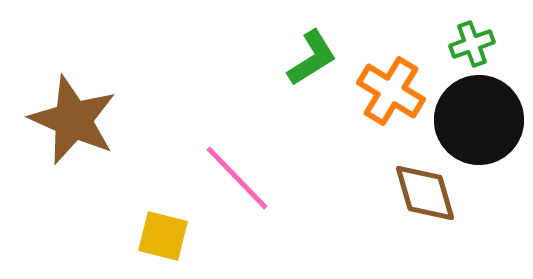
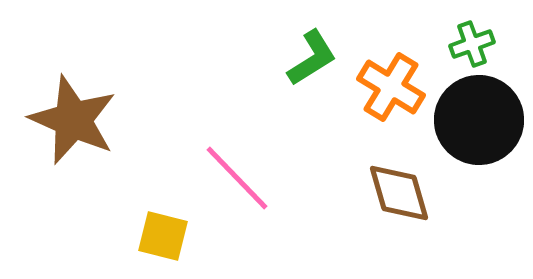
orange cross: moved 4 px up
brown diamond: moved 26 px left
